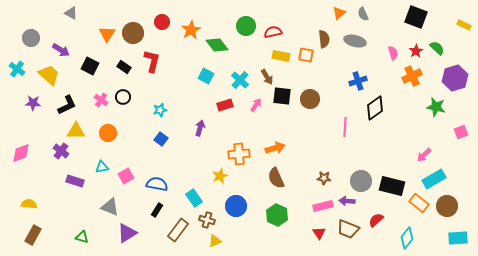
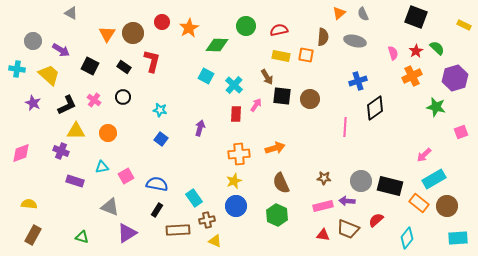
orange star at (191, 30): moved 2 px left, 2 px up
red semicircle at (273, 32): moved 6 px right, 2 px up
gray circle at (31, 38): moved 2 px right, 3 px down
brown semicircle at (324, 39): moved 1 px left, 2 px up; rotated 12 degrees clockwise
green diamond at (217, 45): rotated 50 degrees counterclockwise
cyan cross at (17, 69): rotated 28 degrees counterclockwise
cyan cross at (240, 80): moved 6 px left, 5 px down
pink cross at (101, 100): moved 7 px left
purple star at (33, 103): rotated 21 degrees clockwise
red rectangle at (225, 105): moved 11 px right, 9 px down; rotated 70 degrees counterclockwise
cyan star at (160, 110): rotated 24 degrees clockwise
purple cross at (61, 151): rotated 14 degrees counterclockwise
yellow star at (220, 176): moved 14 px right, 5 px down
brown semicircle at (276, 178): moved 5 px right, 5 px down
black rectangle at (392, 186): moved 2 px left
brown cross at (207, 220): rotated 28 degrees counterclockwise
brown rectangle at (178, 230): rotated 50 degrees clockwise
red triangle at (319, 233): moved 4 px right, 2 px down; rotated 48 degrees counterclockwise
yellow triangle at (215, 241): rotated 48 degrees clockwise
